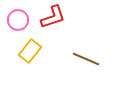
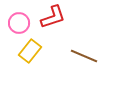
pink circle: moved 1 px right, 3 px down
brown line: moved 2 px left, 3 px up
